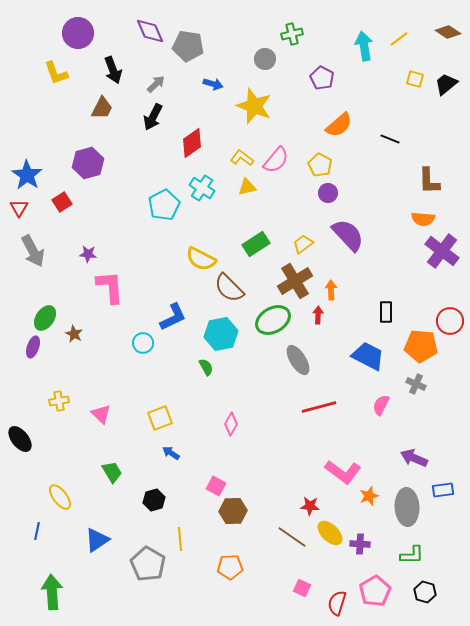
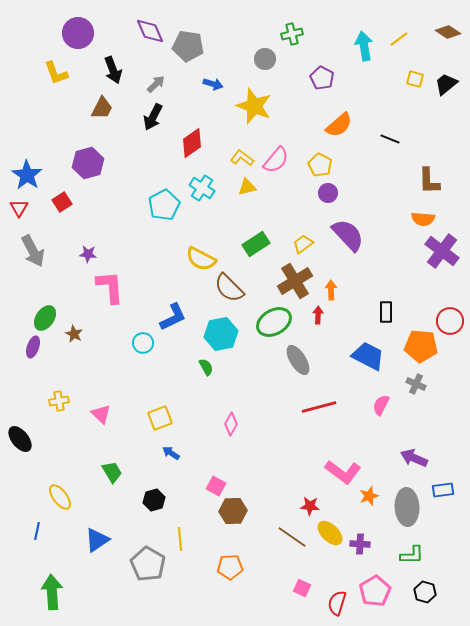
green ellipse at (273, 320): moved 1 px right, 2 px down
